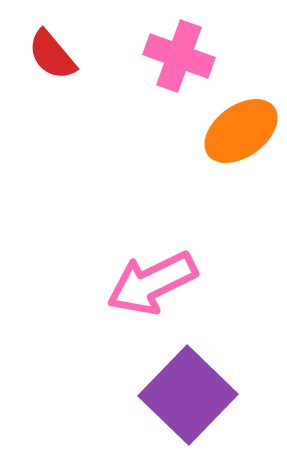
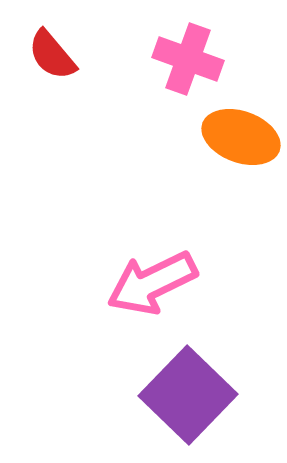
pink cross: moved 9 px right, 3 px down
orange ellipse: moved 6 px down; rotated 56 degrees clockwise
